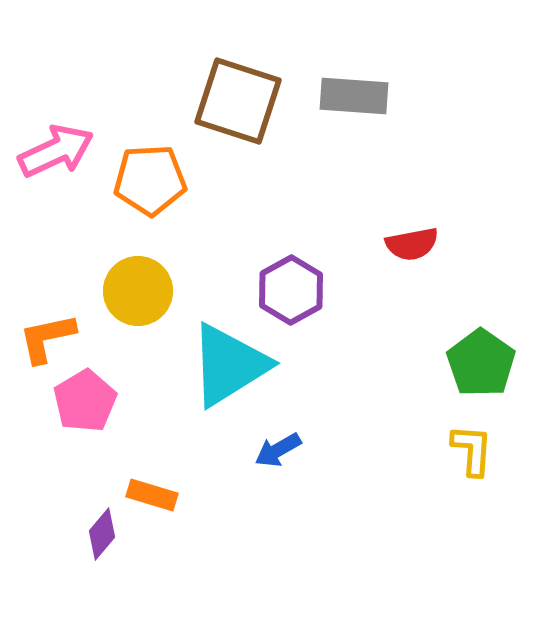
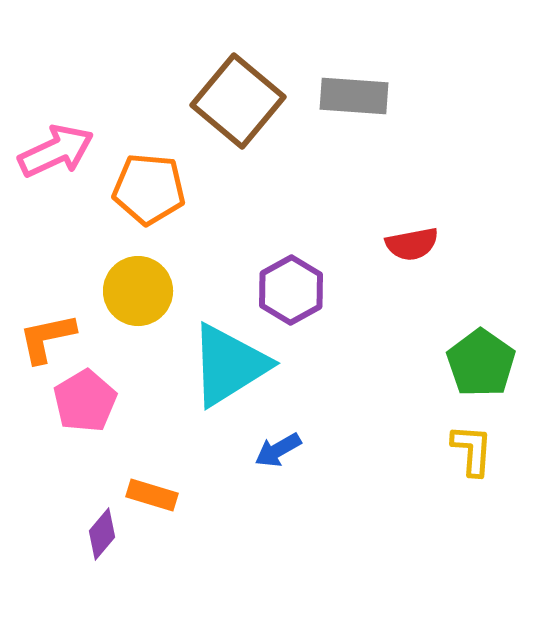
brown square: rotated 22 degrees clockwise
orange pentagon: moved 1 px left, 9 px down; rotated 8 degrees clockwise
